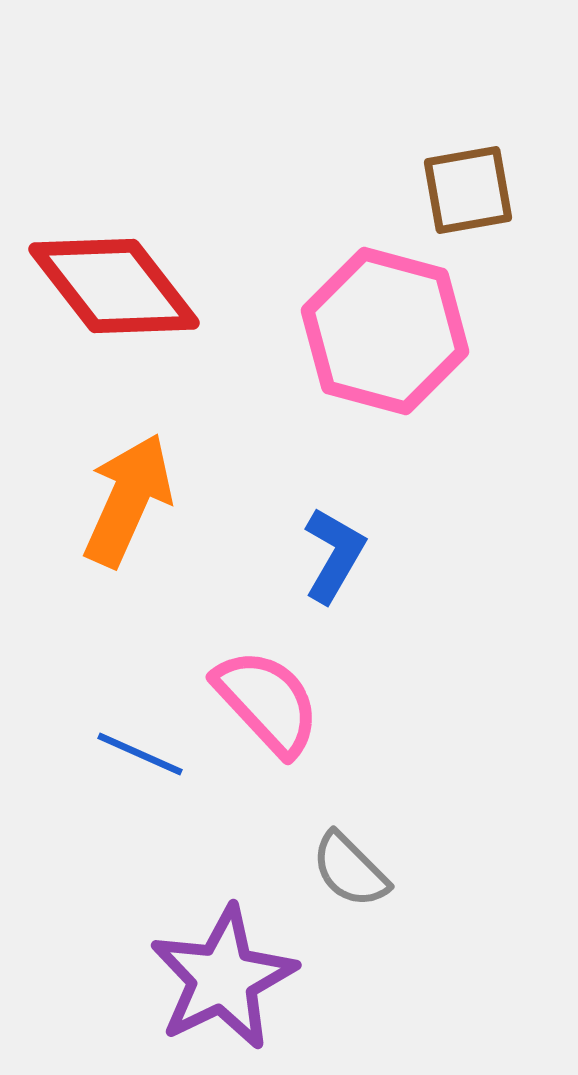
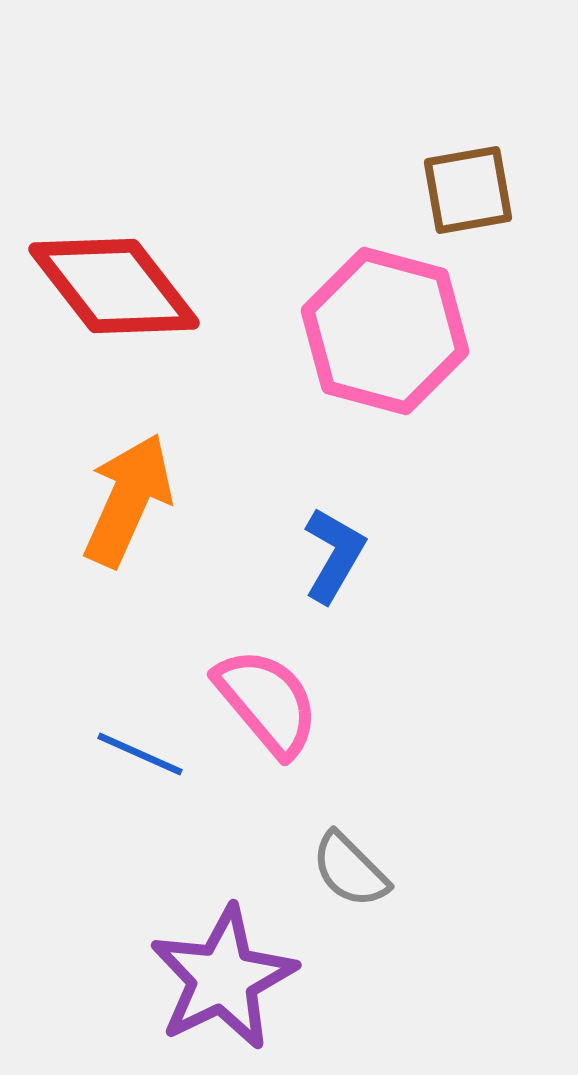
pink semicircle: rotated 3 degrees clockwise
